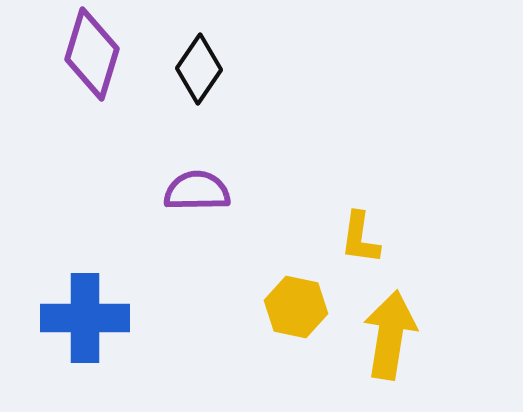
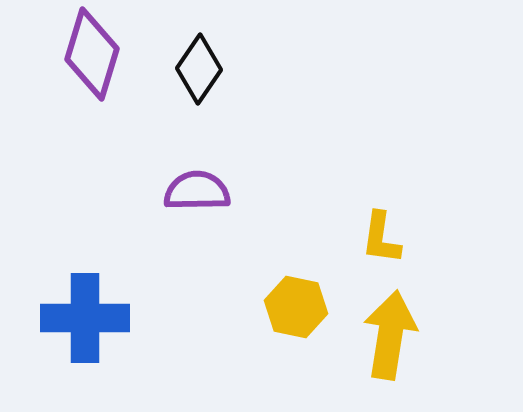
yellow L-shape: moved 21 px right
